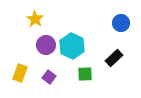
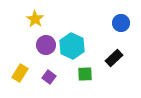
yellow rectangle: rotated 12 degrees clockwise
